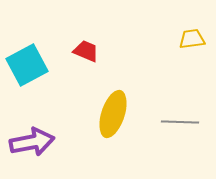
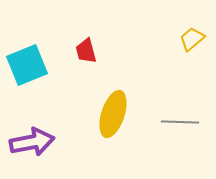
yellow trapezoid: rotated 32 degrees counterclockwise
red trapezoid: rotated 128 degrees counterclockwise
cyan square: rotated 6 degrees clockwise
